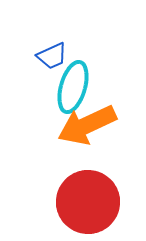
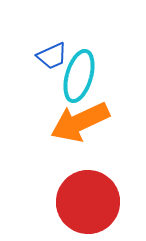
cyan ellipse: moved 6 px right, 11 px up
orange arrow: moved 7 px left, 3 px up
